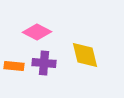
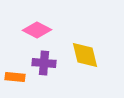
pink diamond: moved 2 px up
orange rectangle: moved 1 px right, 11 px down
